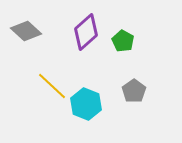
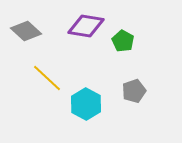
purple diamond: moved 6 px up; rotated 51 degrees clockwise
yellow line: moved 5 px left, 8 px up
gray pentagon: rotated 15 degrees clockwise
cyan hexagon: rotated 8 degrees clockwise
